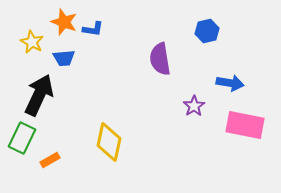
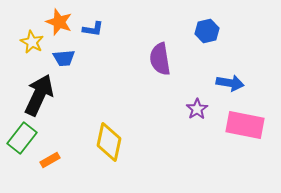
orange star: moved 5 px left
purple star: moved 3 px right, 3 px down
green rectangle: rotated 12 degrees clockwise
